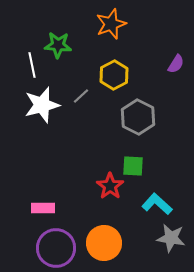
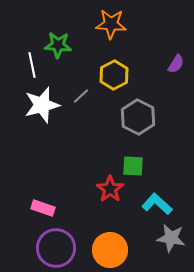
orange star: rotated 24 degrees clockwise
red star: moved 3 px down
pink rectangle: rotated 20 degrees clockwise
orange circle: moved 6 px right, 7 px down
